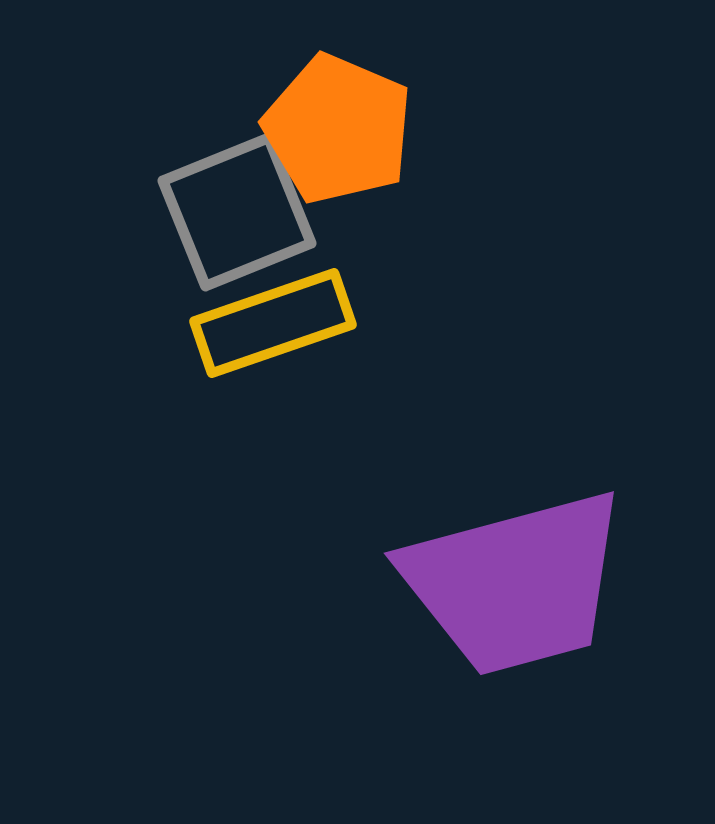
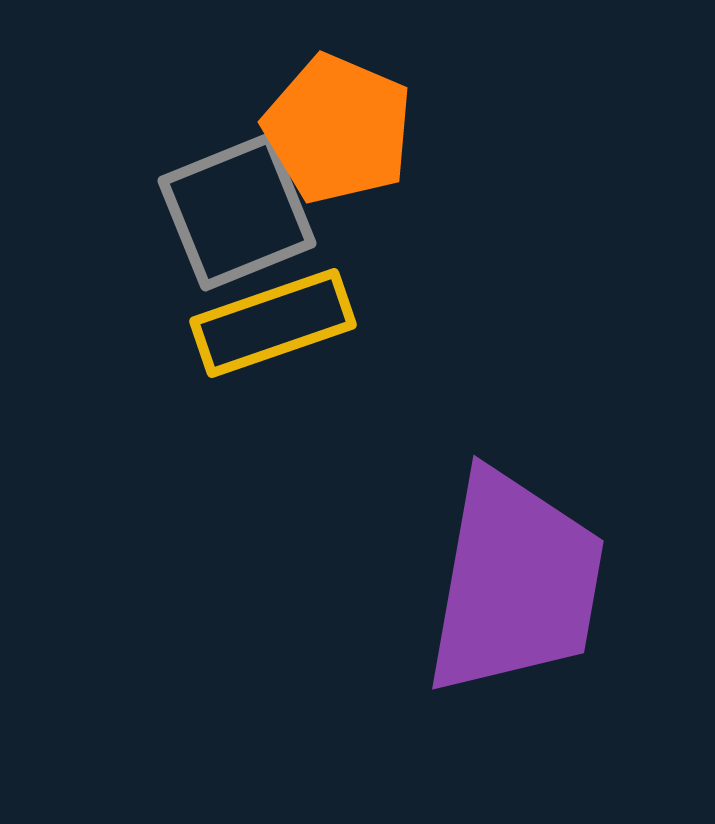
purple trapezoid: rotated 65 degrees counterclockwise
